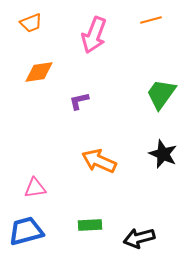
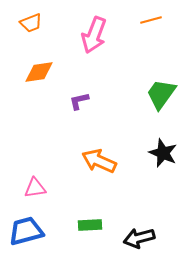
black star: moved 1 px up
